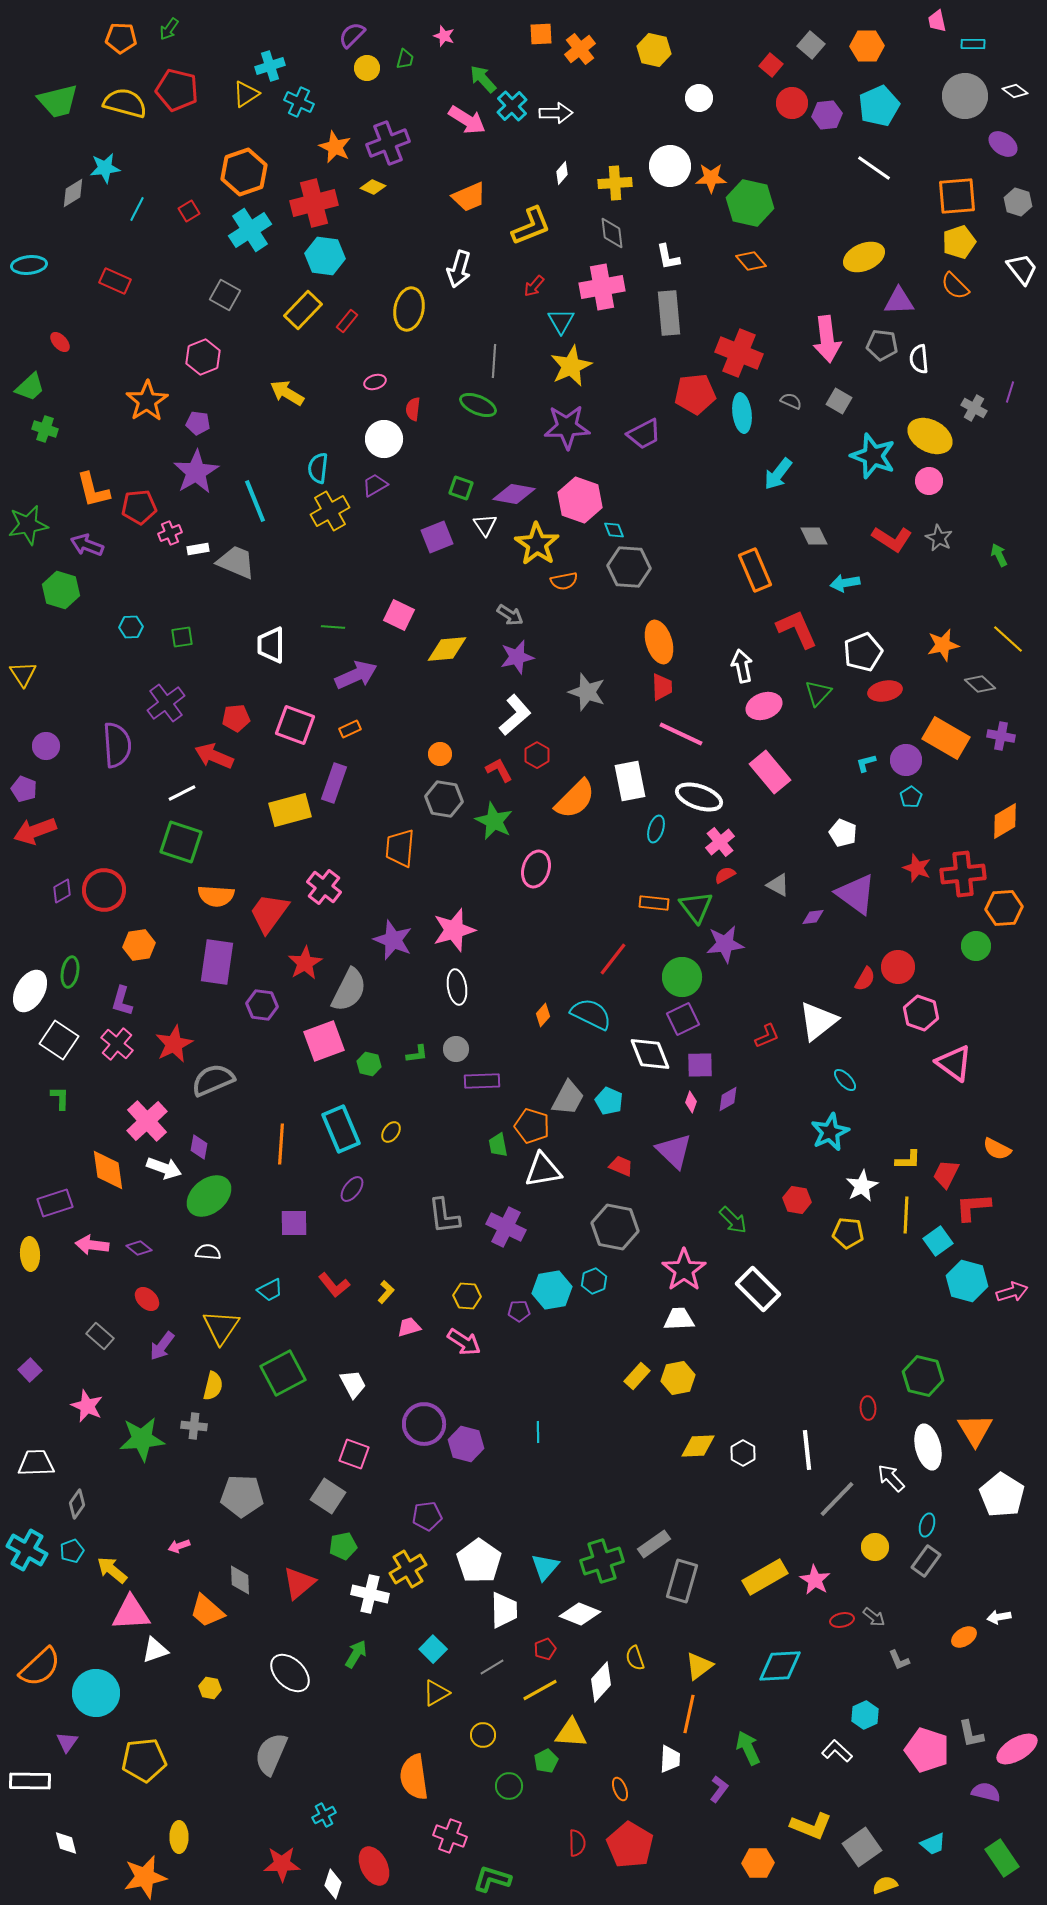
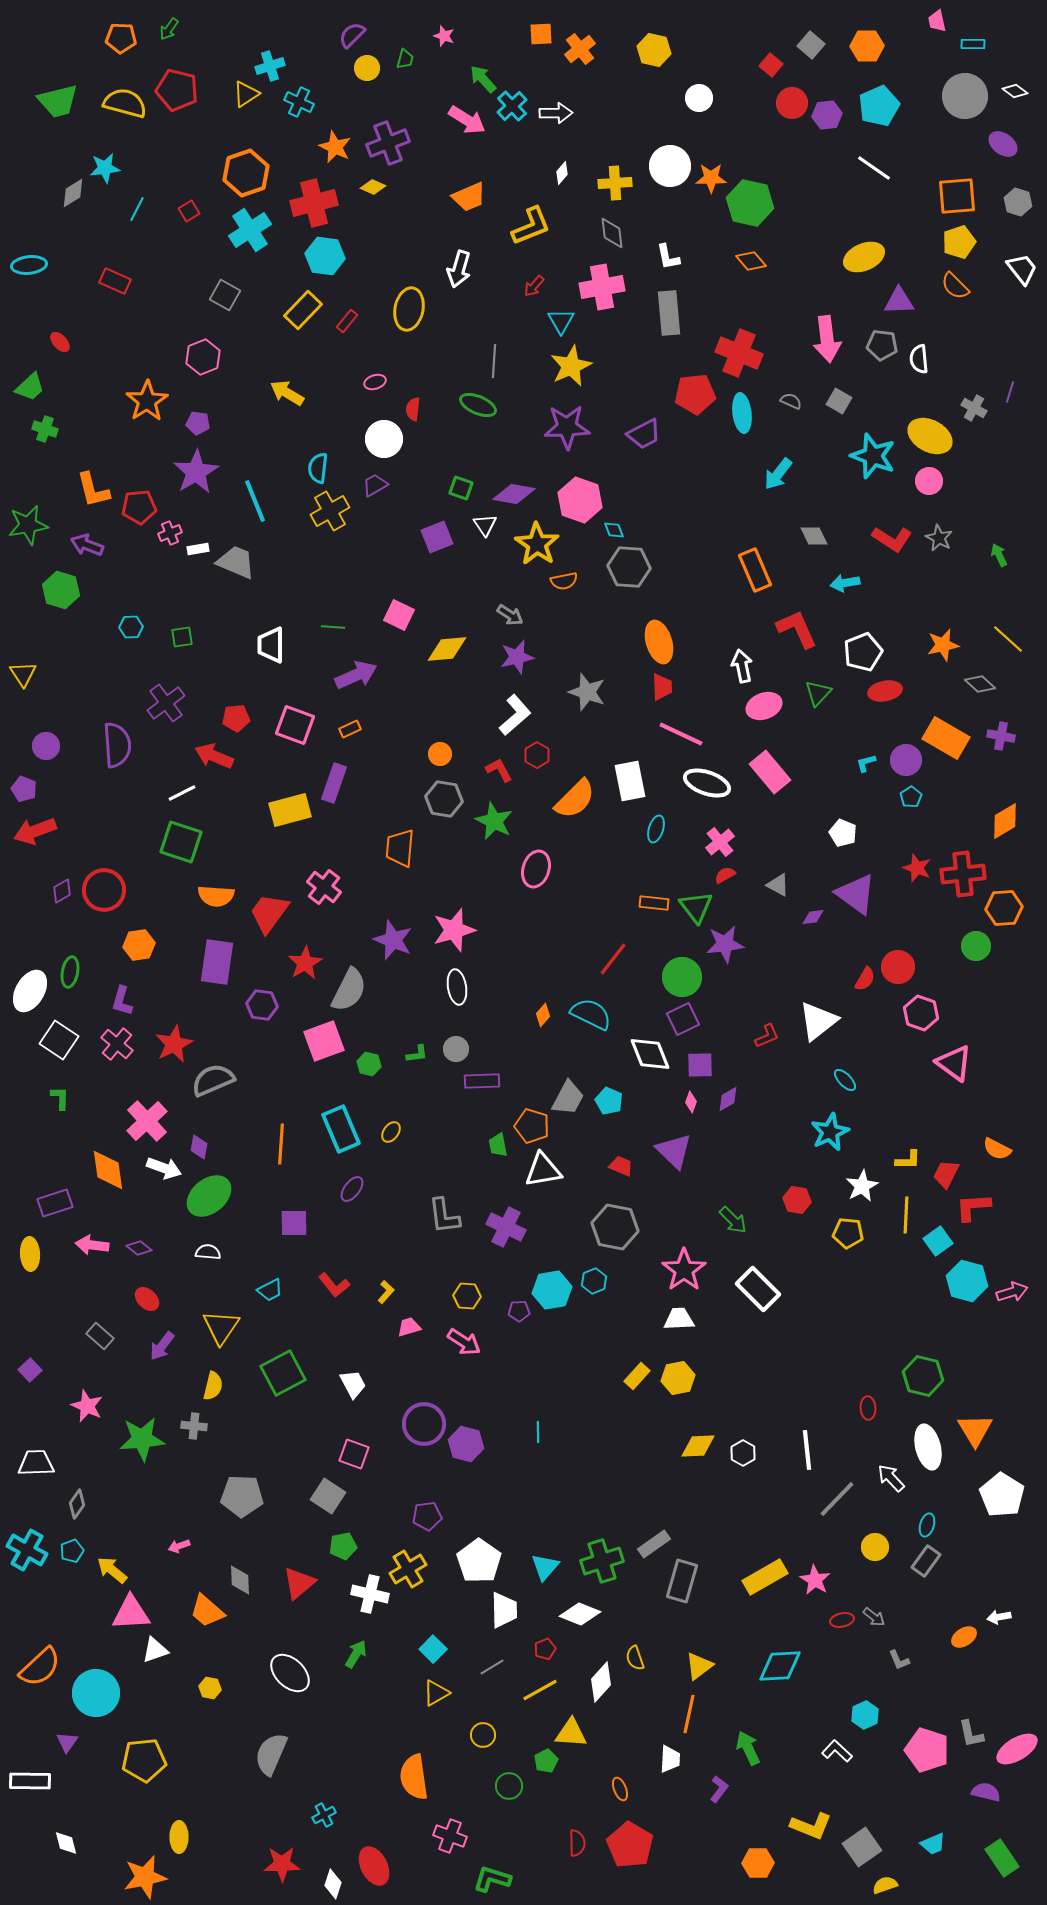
orange hexagon at (244, 172): moved 2 px right, 1 px down
white ellipse at (699, 797): moved 8 px right, 14 px up
